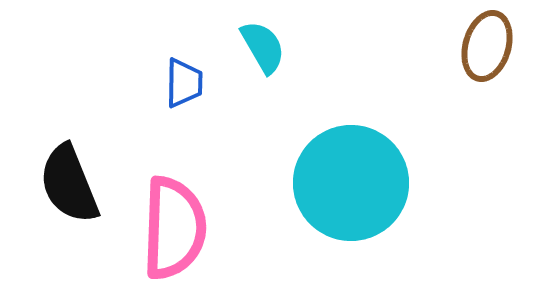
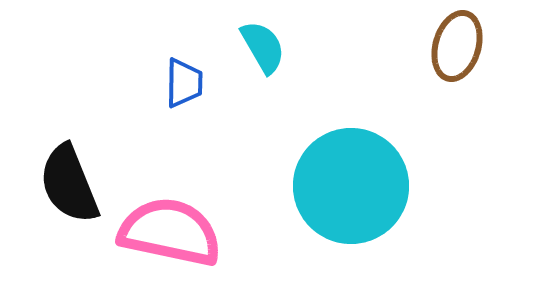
brown ellipse: moved 30 px left
cyan circle: moved 3 px down
pink semicircle: moved 4 px left, 4 px down; rotated 80 degrees counterclockwise
